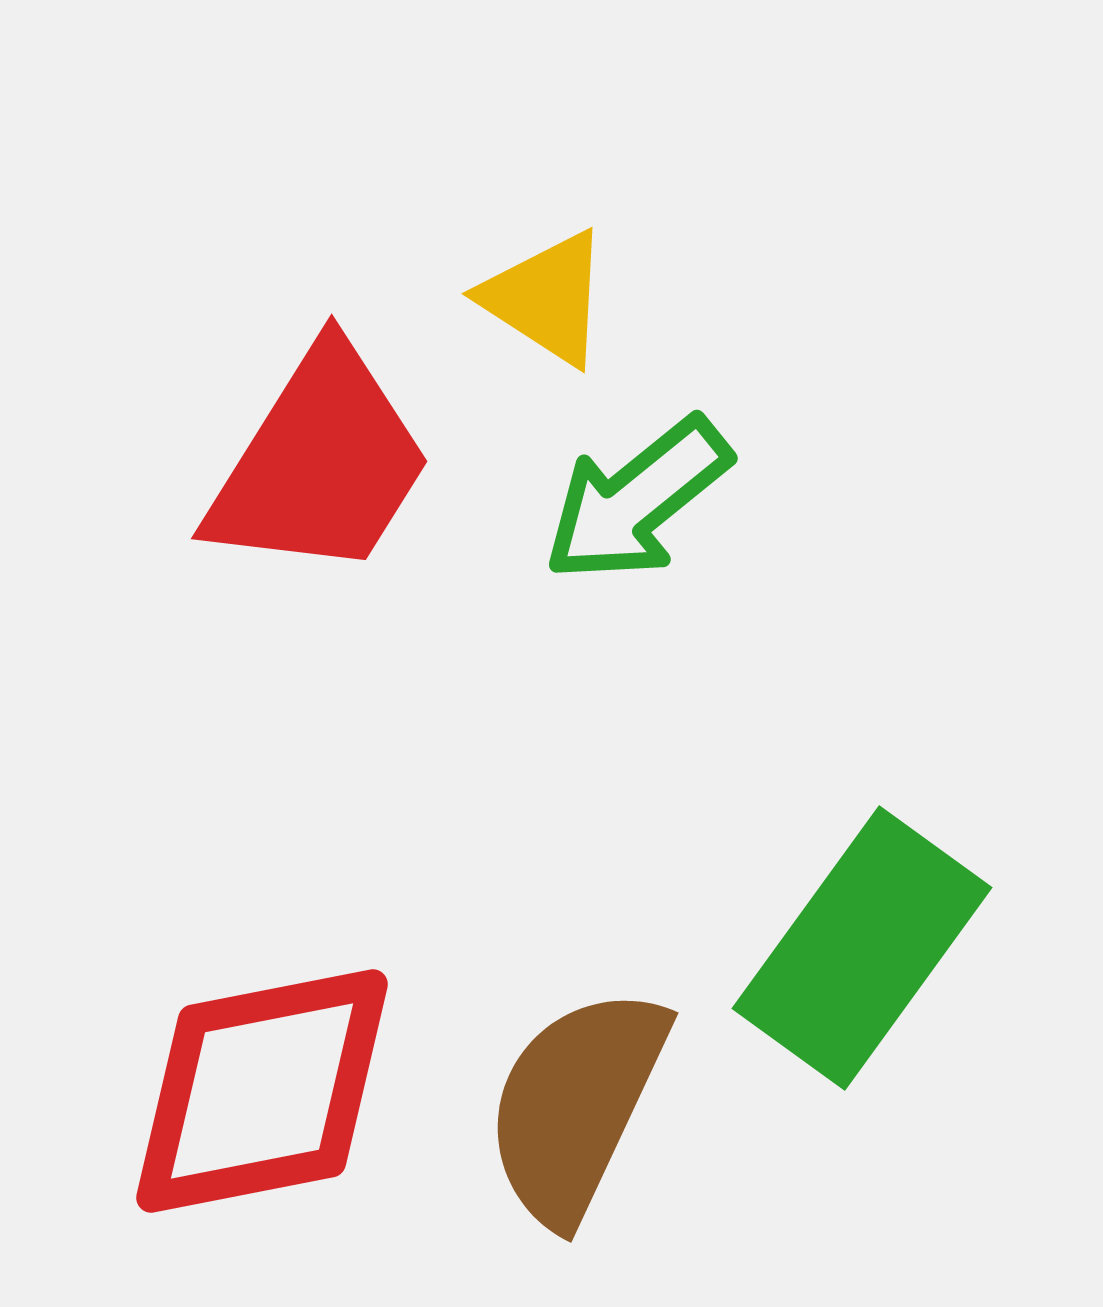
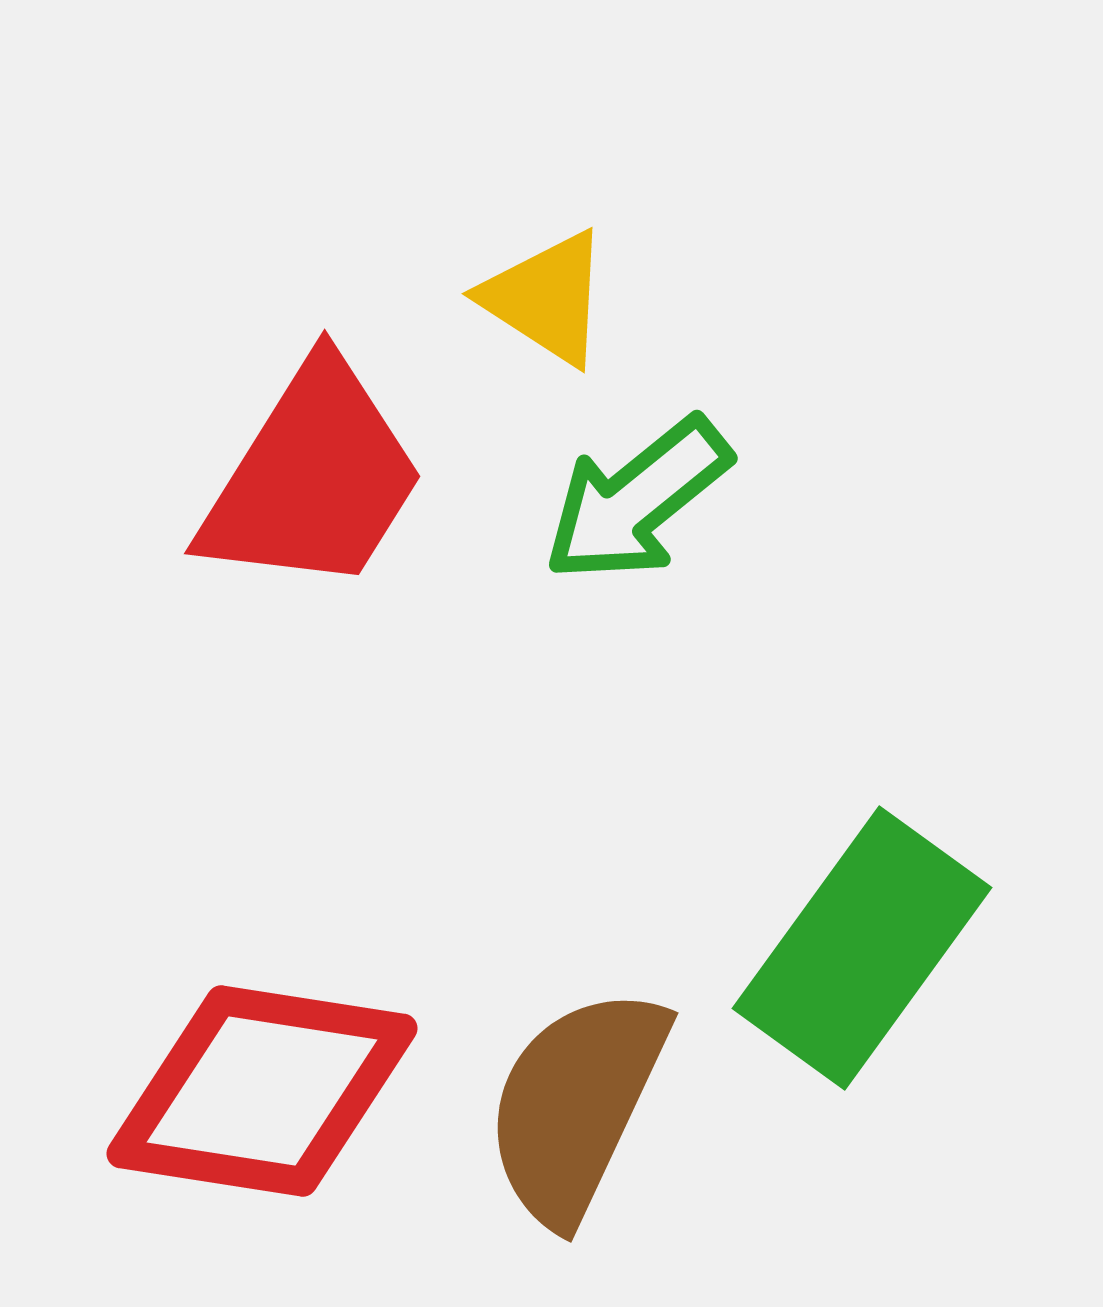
red trapezoid: moved 7 px left, 15 px down
red diamond: rotated 20 degrees clockwise
